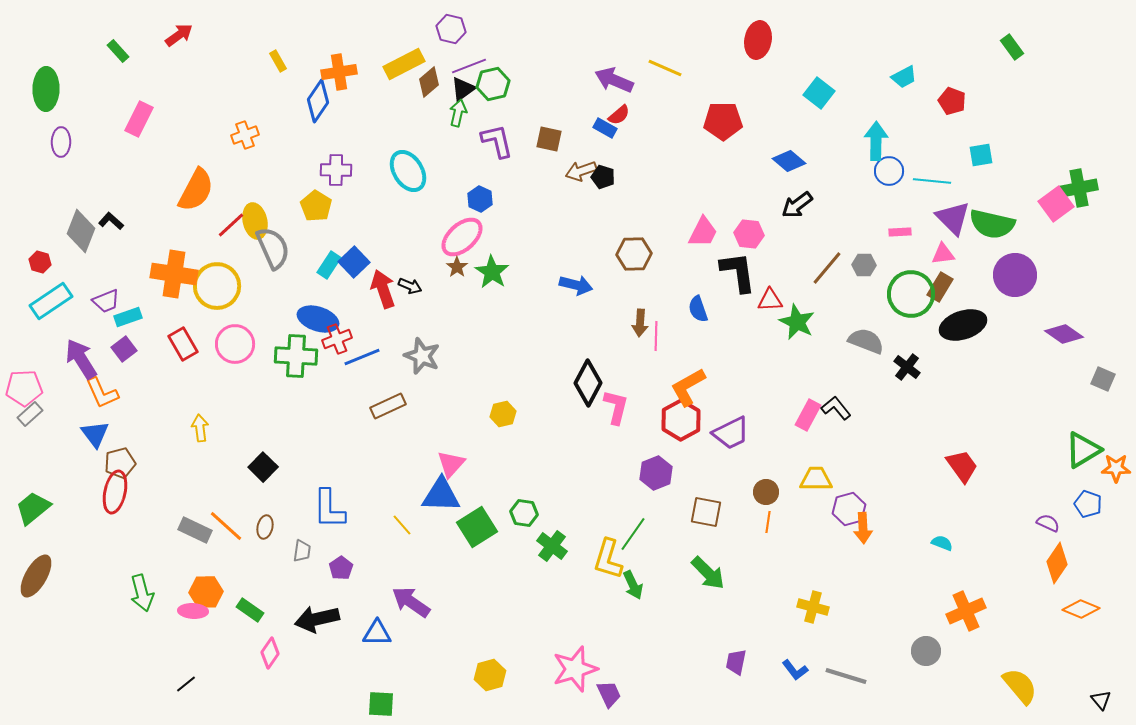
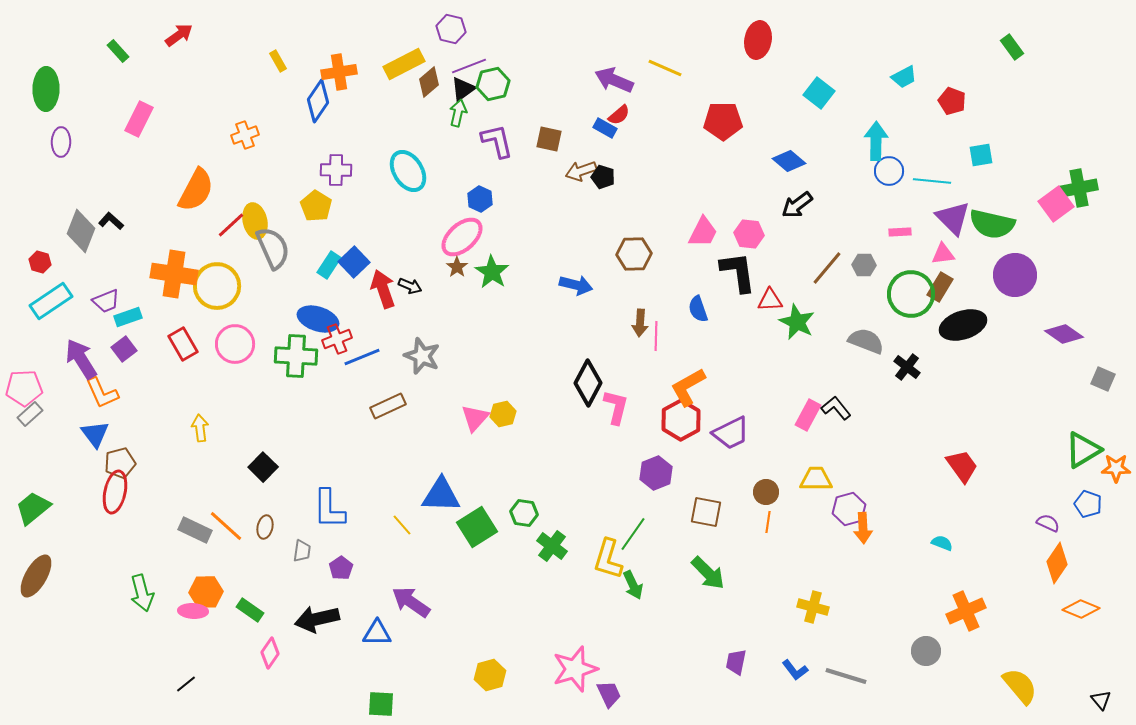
pink triangle at (451, 464): moved 24 px right, 46 px up
